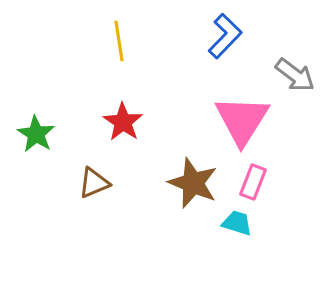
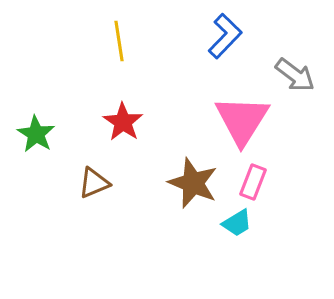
cyan trapezoid: rotated 132 degrees clockwise
